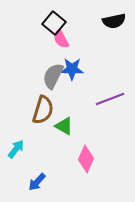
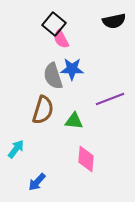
black square: moved 1 px down
gray semicircle: rotated 44 degrees counterclockwise
green triangle: moved 10 px right, 5 px up; rotated 24 degrees counterclockwise
pink diamond: rotated 20 degrees counterclockwise
